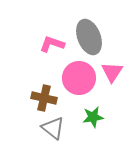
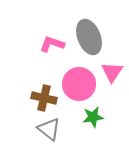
pink circle: moved 6 px down
gray triangle: moved 4 px left, 1 px down
